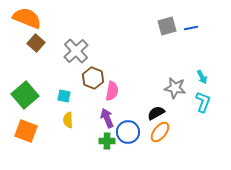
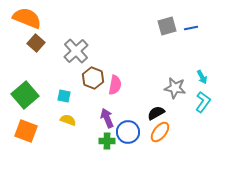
pink semicircle: moved 3 px right, 6 px up
cyan L-shape: rotated 15 degrees clockwise
yellow semicircle: rotated 112 degrees clockwise
